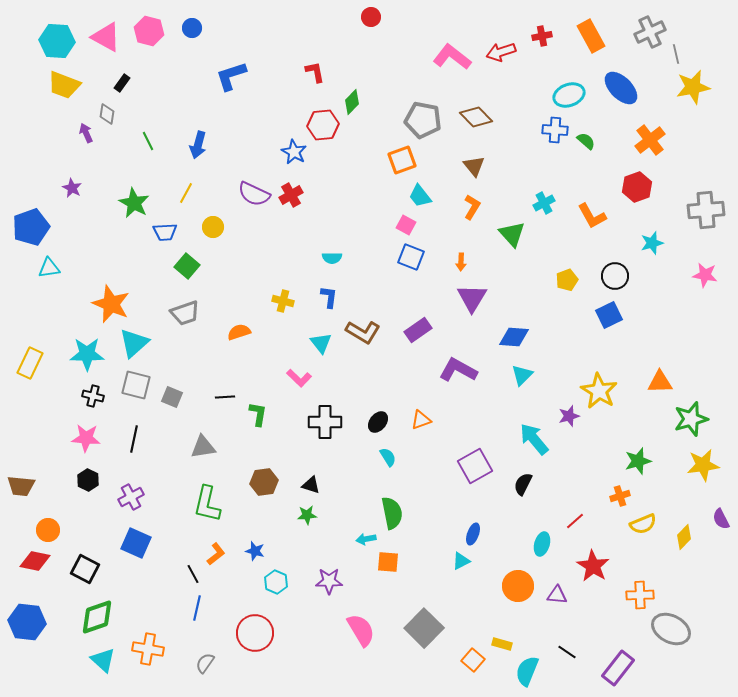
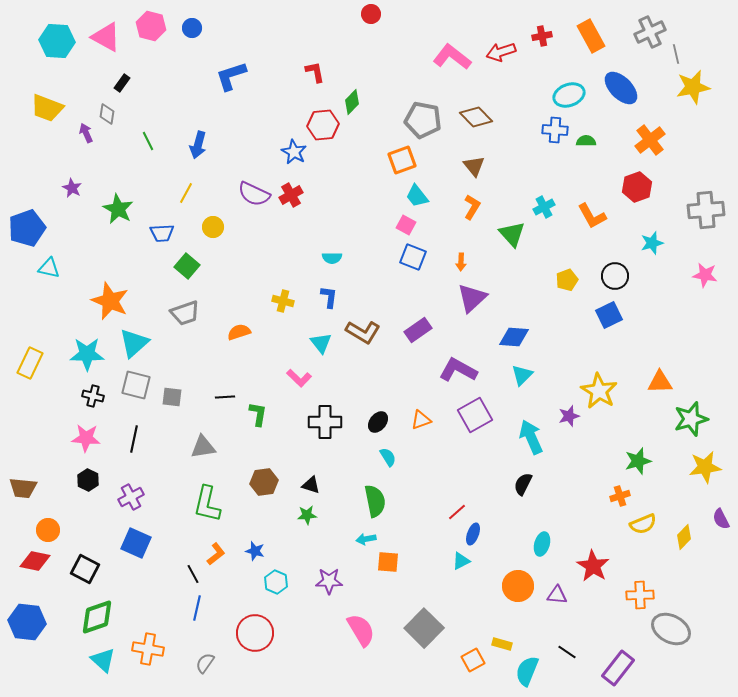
red circle at (371, 17): moved 3 px up
pink hexagon at (149, 31): moved 2 px right, 5 px up
yellow trapezoid at (64, 85): moved 17 px left, 23 px down
green semicircle at (586, 141): rotated 42 degrees counterclockwise
cyan trapezoid at (420, 196): moved 3 px left
green star at (134, 203): moved 16 px left, 6 px down
cyan cross at (544, 203): moved 4 px down
blue pentagon at (31, 227): moved 4 px left, 1 px down
blue trapezoid at (165, 232): moved 3 px left, 1 px down
blue square at (411, 257): moved 2 px right
cyan triangle at (49, 268): rotated 20 degrees clockwise
purple triangle at (472, 298): rotated 16 degrees clockwise
orange star at (111, 304): moved 1 px left, 3 px up
gray square at (172, 397): rotated 15 degrees counterclockwise
cyan arrow at (534, 439): moved 3 px left, 2 px up; rotated 16 degrees clockwise
yellow star at (703, 465): moved 2 px right, 2 px down
purple square at (475, 466): moved 51 px up
brown trapezoid at (21, 486): moved 2 px right, 2 px down
green semicircle at (392, 513): moved 17 px left, 12 px up
red line at (575, 521): moved 118 px left, 9 px up
orange square at (473, 660): rotated 20 degrees clockwise
